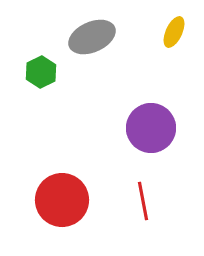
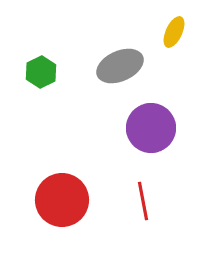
gray ellipse: moved 28 px right, 29 px down
